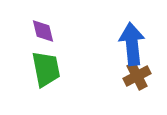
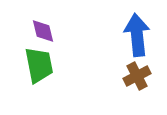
blue arrow: moved 5 px right, 9 px up
green trapezoid: moved 7 px left, 4 px up
